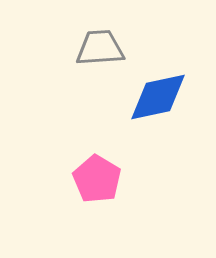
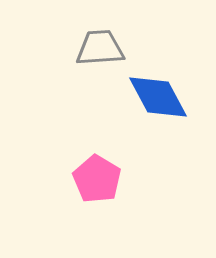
blue diamond: rotated 74 degrees clockwise
